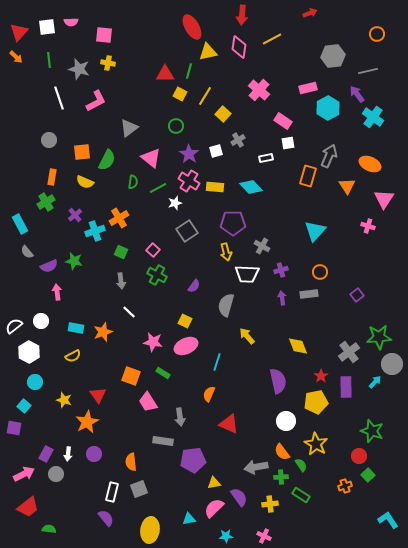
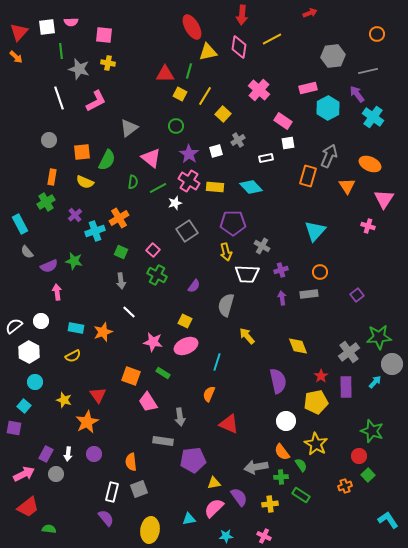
green line at (49, 60): moved 12 px right, 9 px up
